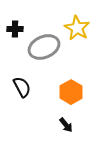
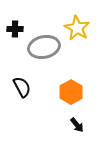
gray ellipse: rotated 12 degrees clockwise
black arrow: moved 11 px right
